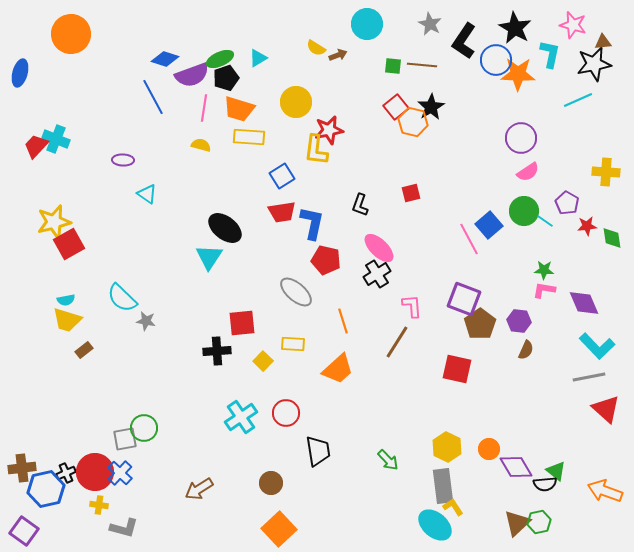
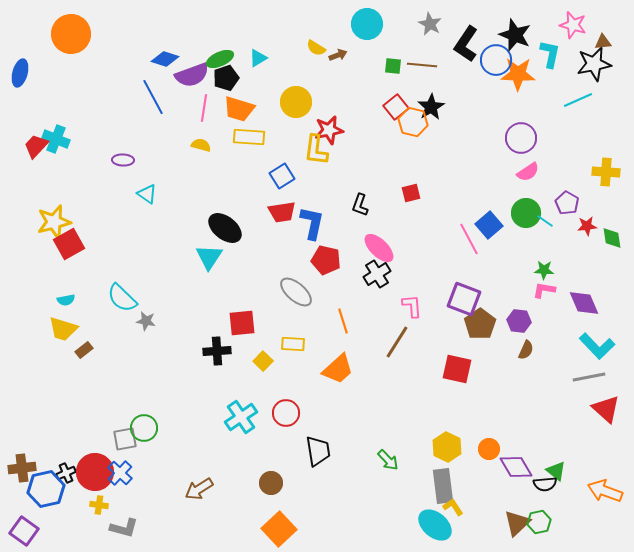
black star at (515, 28): moved 7 px down; rotated 8 degrees counterclockwise
black L-shape at (464, 41): moved 2 px right, 3 px down
green circle at (524, 211): moved 2 px right, 2 px down
yellow trapezoid at (67, 320): moved 4 px left, 9 px down
